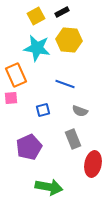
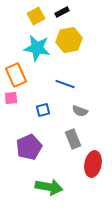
yellow hexagon: rotated 15 degrees counterclockwise
